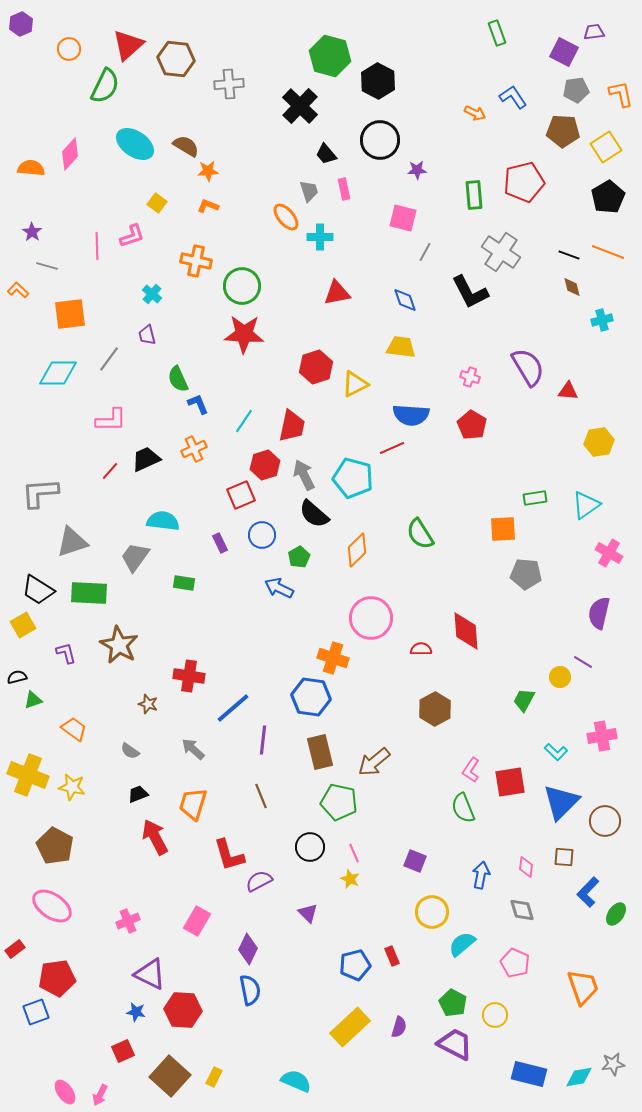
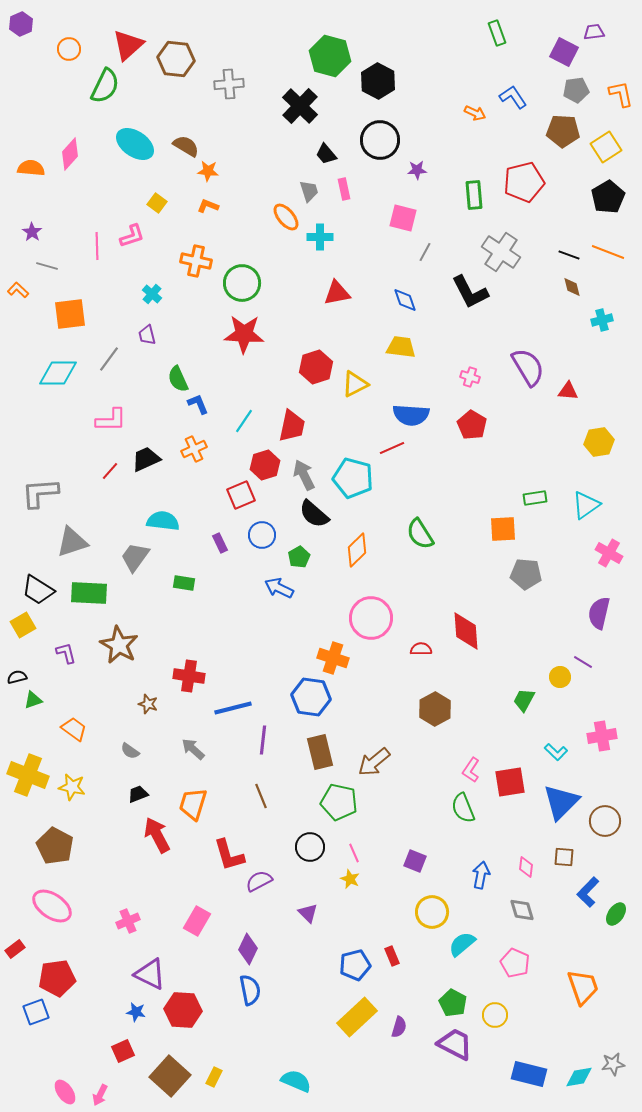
orange star at (208, 171): rotated 10 degrees clockwise
green circle at (242, 286): moved 3 px up
blue line at (233, 708): rotated 27 degrees clockwise
red arrow at (155, 837): moved 2 px right, 2 px up
yellow rectangle at (350, 1027): moved 7 px right, 10 px up
